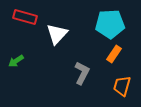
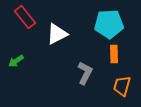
red rectangle: rotated 35 degrees clockwise
cyan pentagon: moved 1 px left
white triangle: rotated 20 degrees clockwise
orange rectangle: rotated 36 degrees counterclockwise
gray L-shape: moved 3 px right
